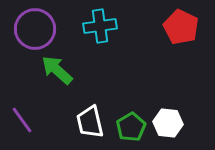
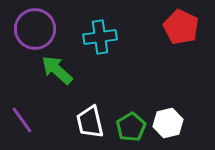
cyan cross: moved 11 px down
white hexagon: rotated 20 degrees counterclockwise
